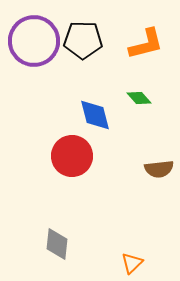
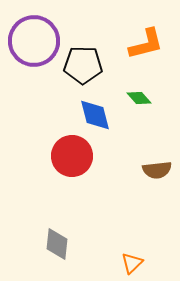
black pentagon: moved 25 px down
brown semicircle: moved 2 px left, 1 px down
